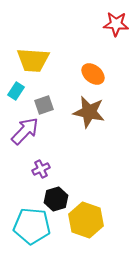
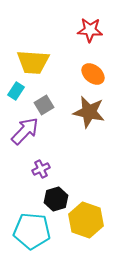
red star: moved 26 px left, 6 px down
yellow trapezoid: moved 2 px down
gray square: rotated 12 degrees counterclockwise
cyan pentagon: moved 5 px down
